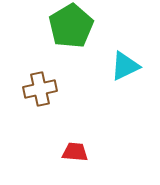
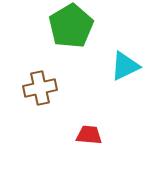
brown cross: moved 1 px up
red trapezoid: moved 14 px right, 17 px up
